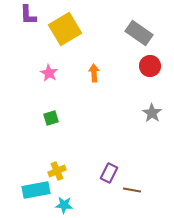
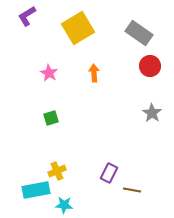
purple L-shape: moved 1 px left, 1 px down; rotated 60 degrees clockwise
yellow square: moved 13 px right, 1 px up
